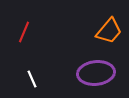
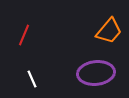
red line: moved 3 px down
